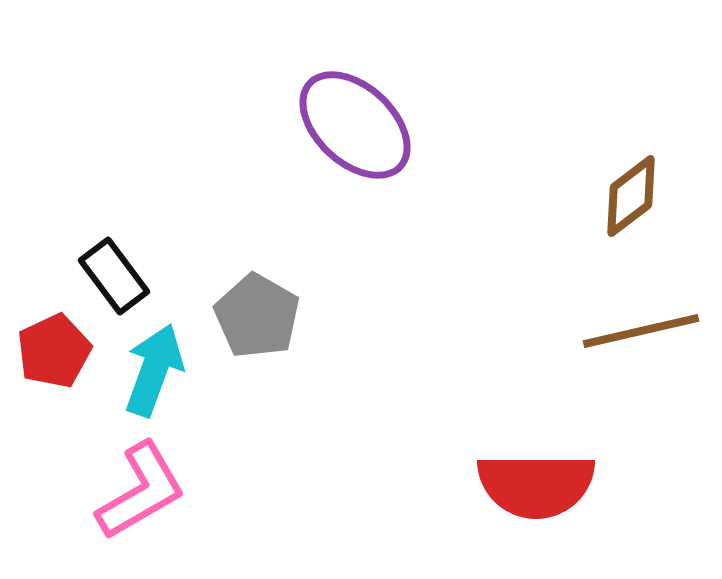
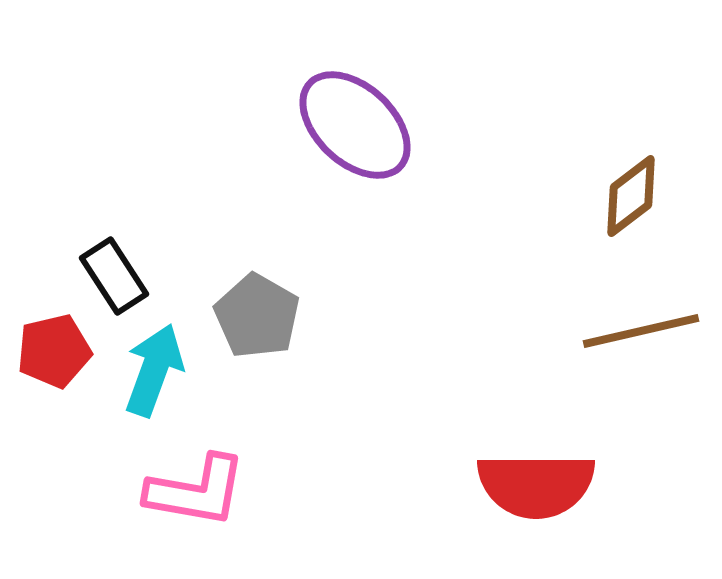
black rectangle: rotated 4 degrees clockwise
red pentagon: rotated 12 degrees clockwise
pink L-shape: moved 55 px right; rotated 40 degrees clockwise
